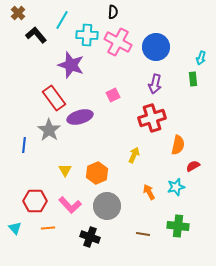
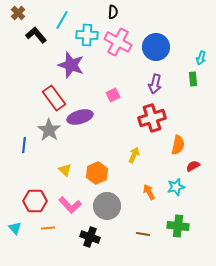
yellow triangle: rotated 16 degrees counterclockwise
